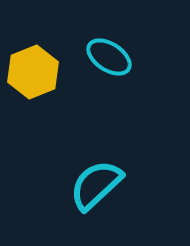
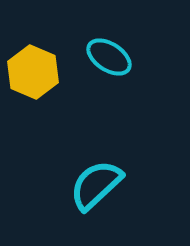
yellow hexagon: rotated 15 degrees counterclockwise
